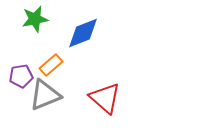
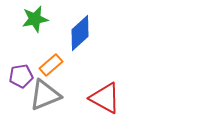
blue diamond: moved 3 px left; rotated 21 degrees counterclockwise
red triangle: rotated 12 degrees counterclockwise
